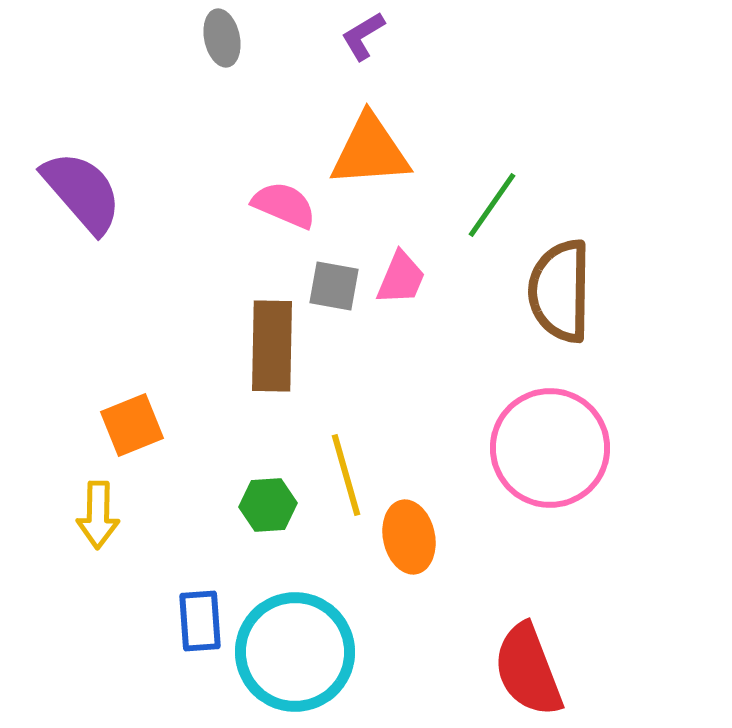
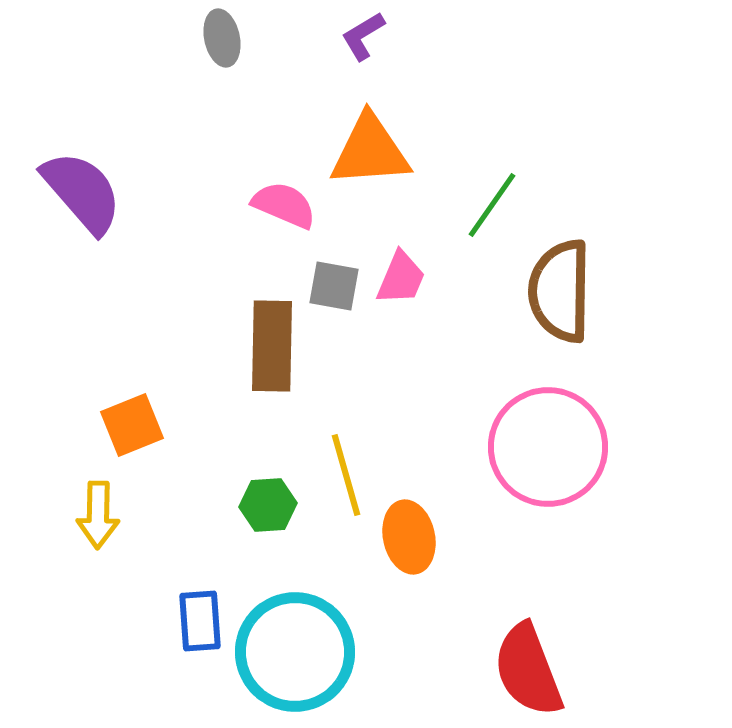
pink circle: moved 2 px left, 1 px up
